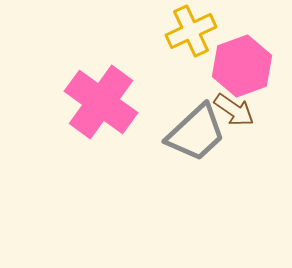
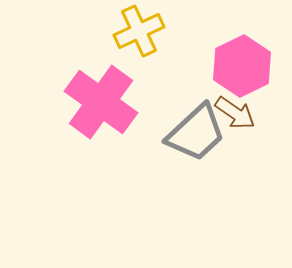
yellow cross: moved 52 px left
pink hexagon: rotated 6 degrees counterclockwise
brown arrow: moved 1 px right, 3 px down
